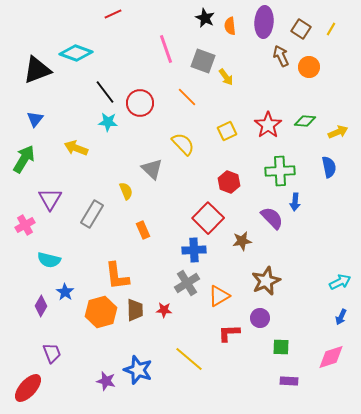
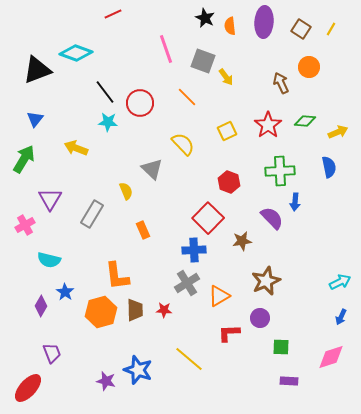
brown arrow at (281, 56): moved 27 px down
